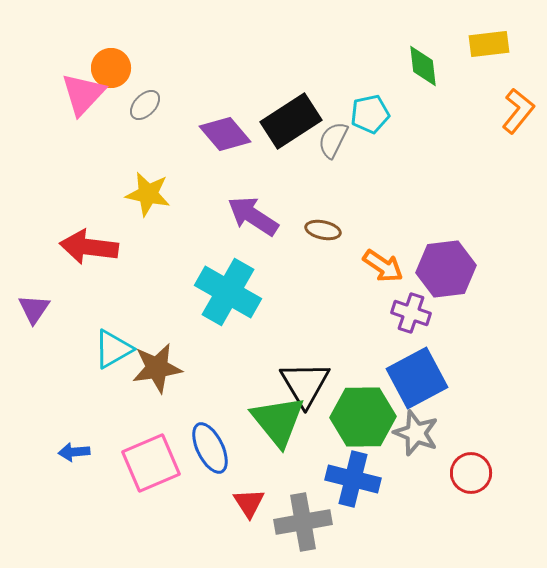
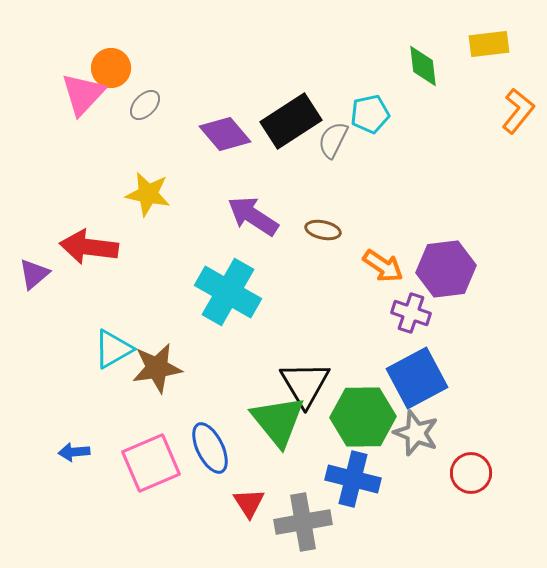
purple triangle: moved 35 px up; rotated 16 degrees clockwise
